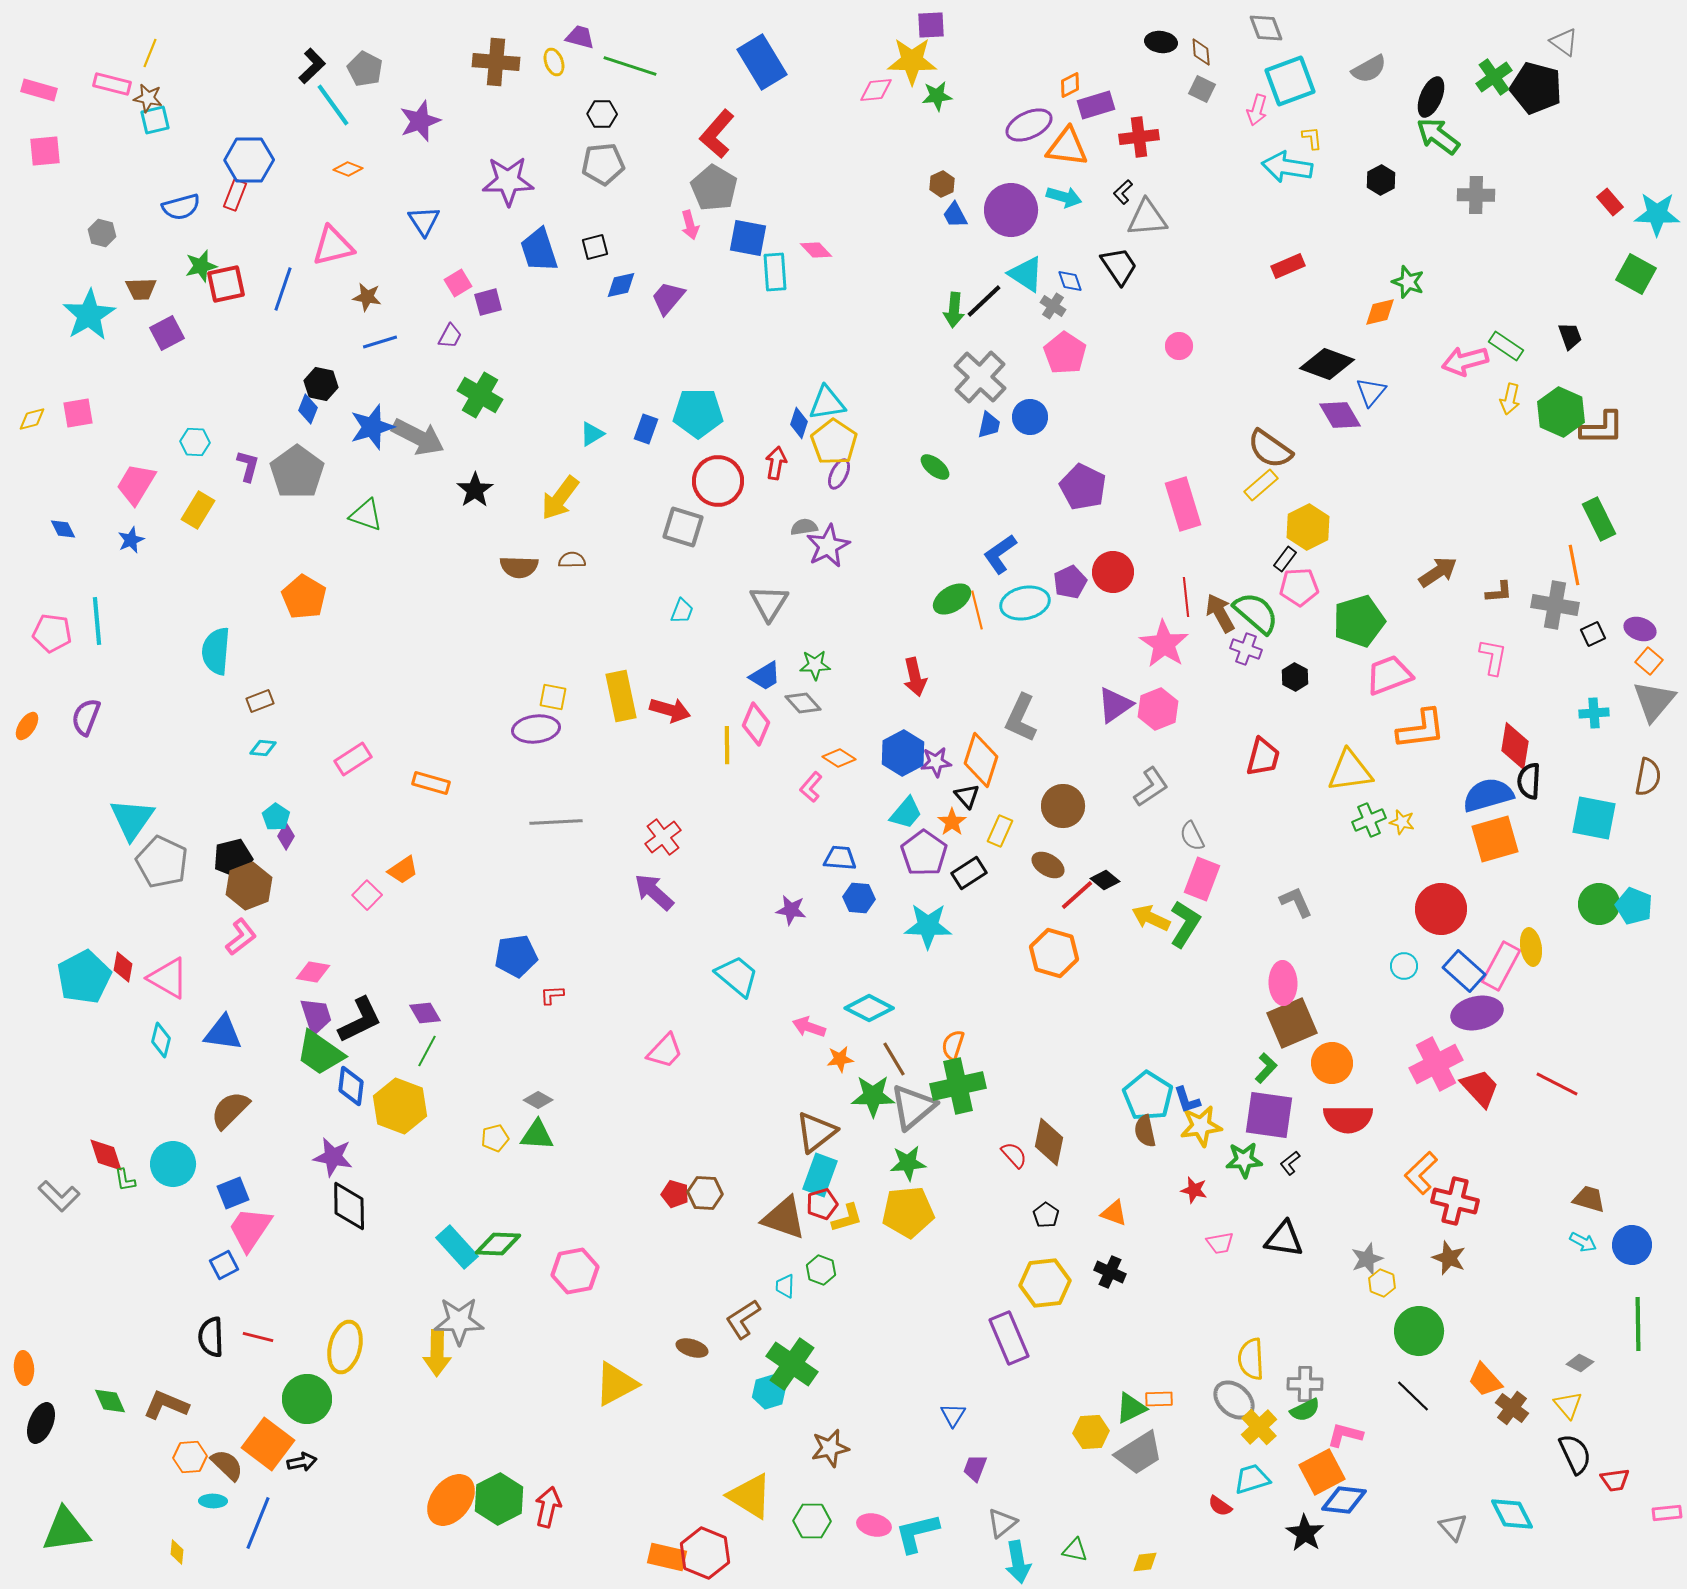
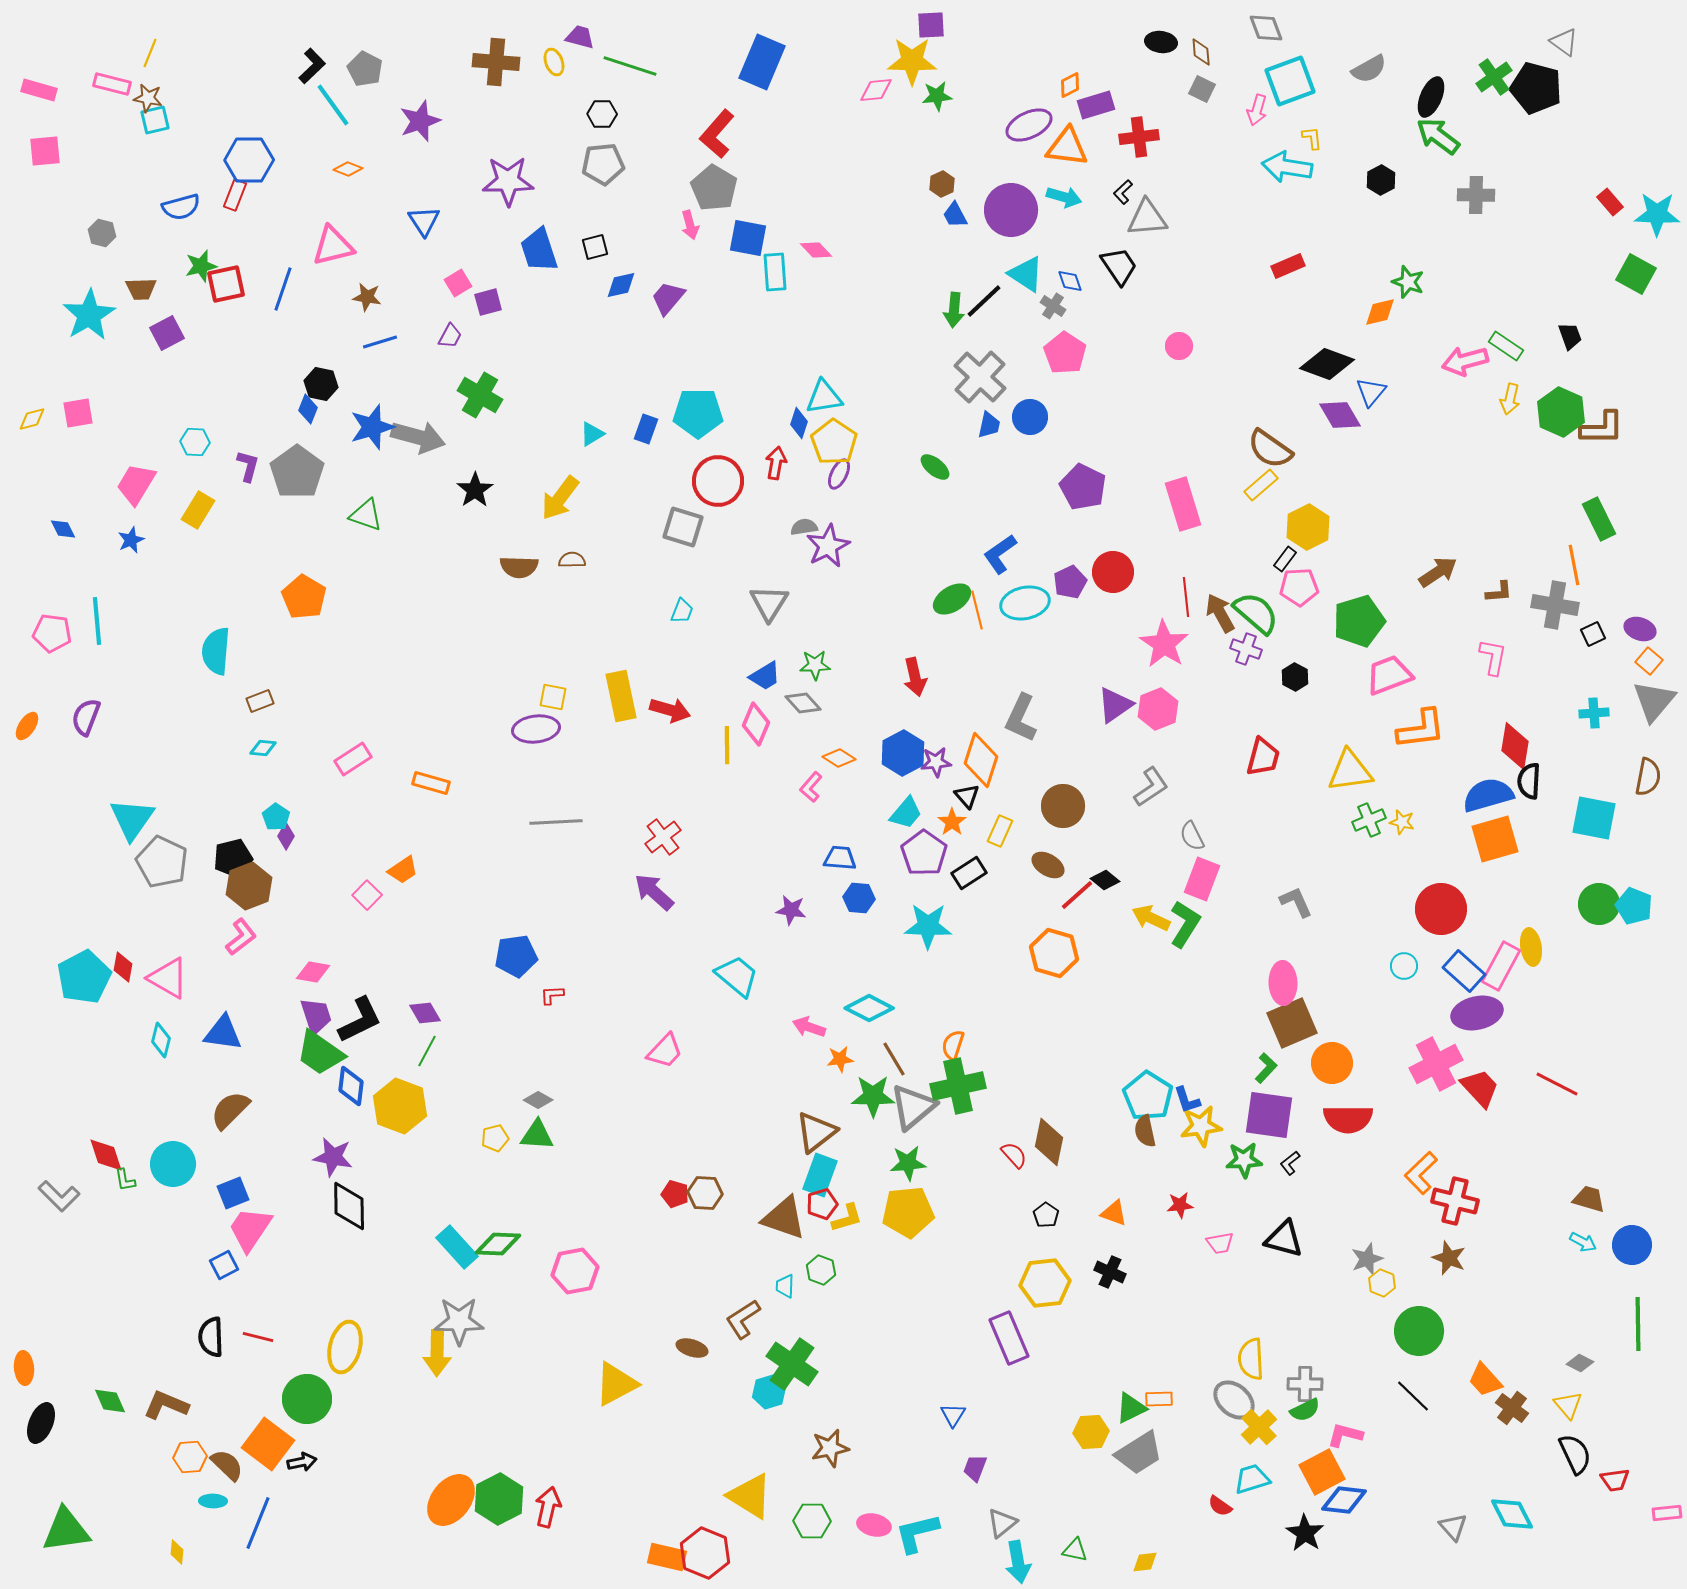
blue rectangle at (762, 62): rotated 54 degrees clockwise
cyan triangle at (827, 403): moved 3 px left, 6 px up
gray arrow at (418, 437): rotated 12 degrees counterclockwise
red star at (1194, 1190): moved 14 px left, 15 px down; rotated 20 degrees counterclockwise
black triangle at (1284, 1239): rotated 6 degrees clockwise
